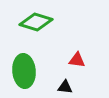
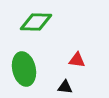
green diamond: rotated 16 degrees counterclockwise
green ellipse: moved 2 px up; rotated 8 degrees counterclockwise
